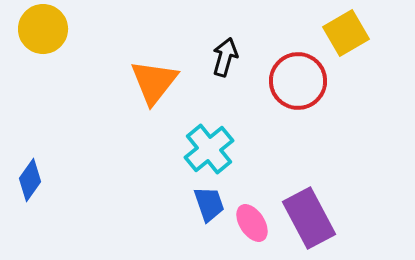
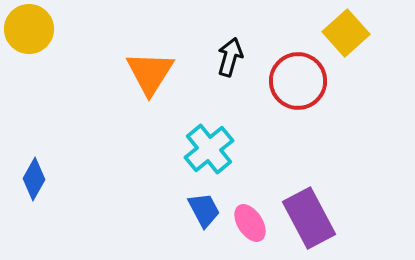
yellow circle: moved 14 px left
yellow square: rotated 12 degrees counterclockwise
black arrow: moved 5 px right
orange triangle: moved 4 px left, 9 px up; rotated 6 degrees counterclockwise
blue diamond: moved 4 px right, 1 px up; rotated 6 degrees counterclockwise
blue trapezoid: moved 5 px left, 6 px down; rotated 9 degrees counterclockwise
pink ellipse: moved 2 px left
